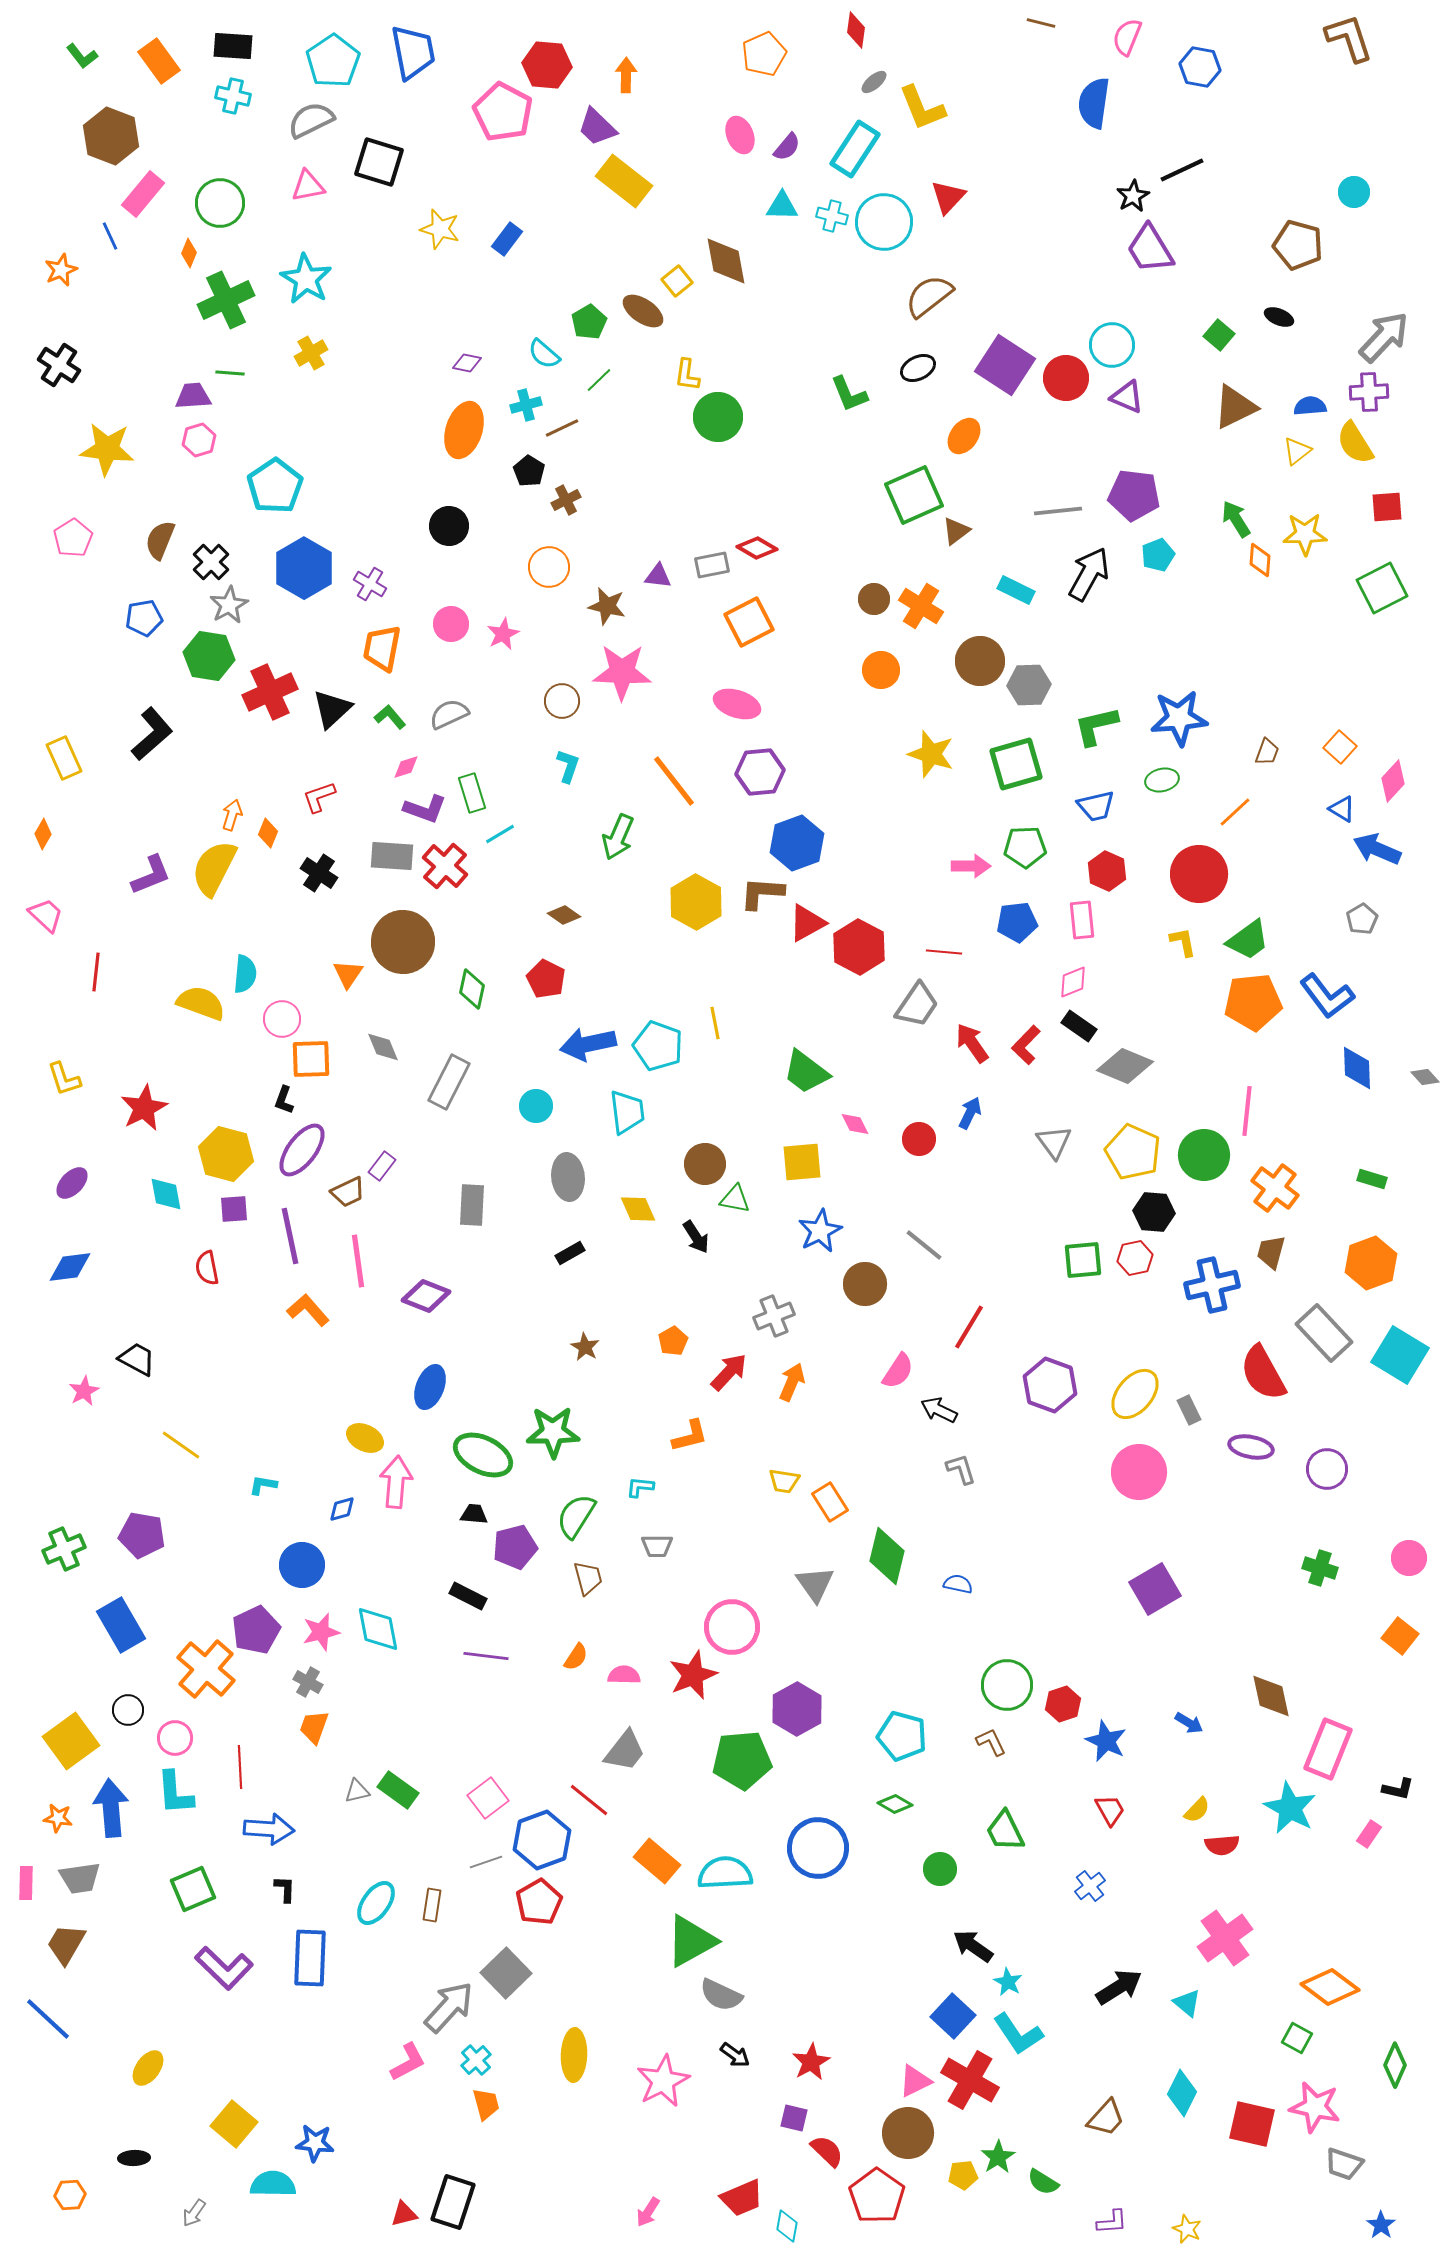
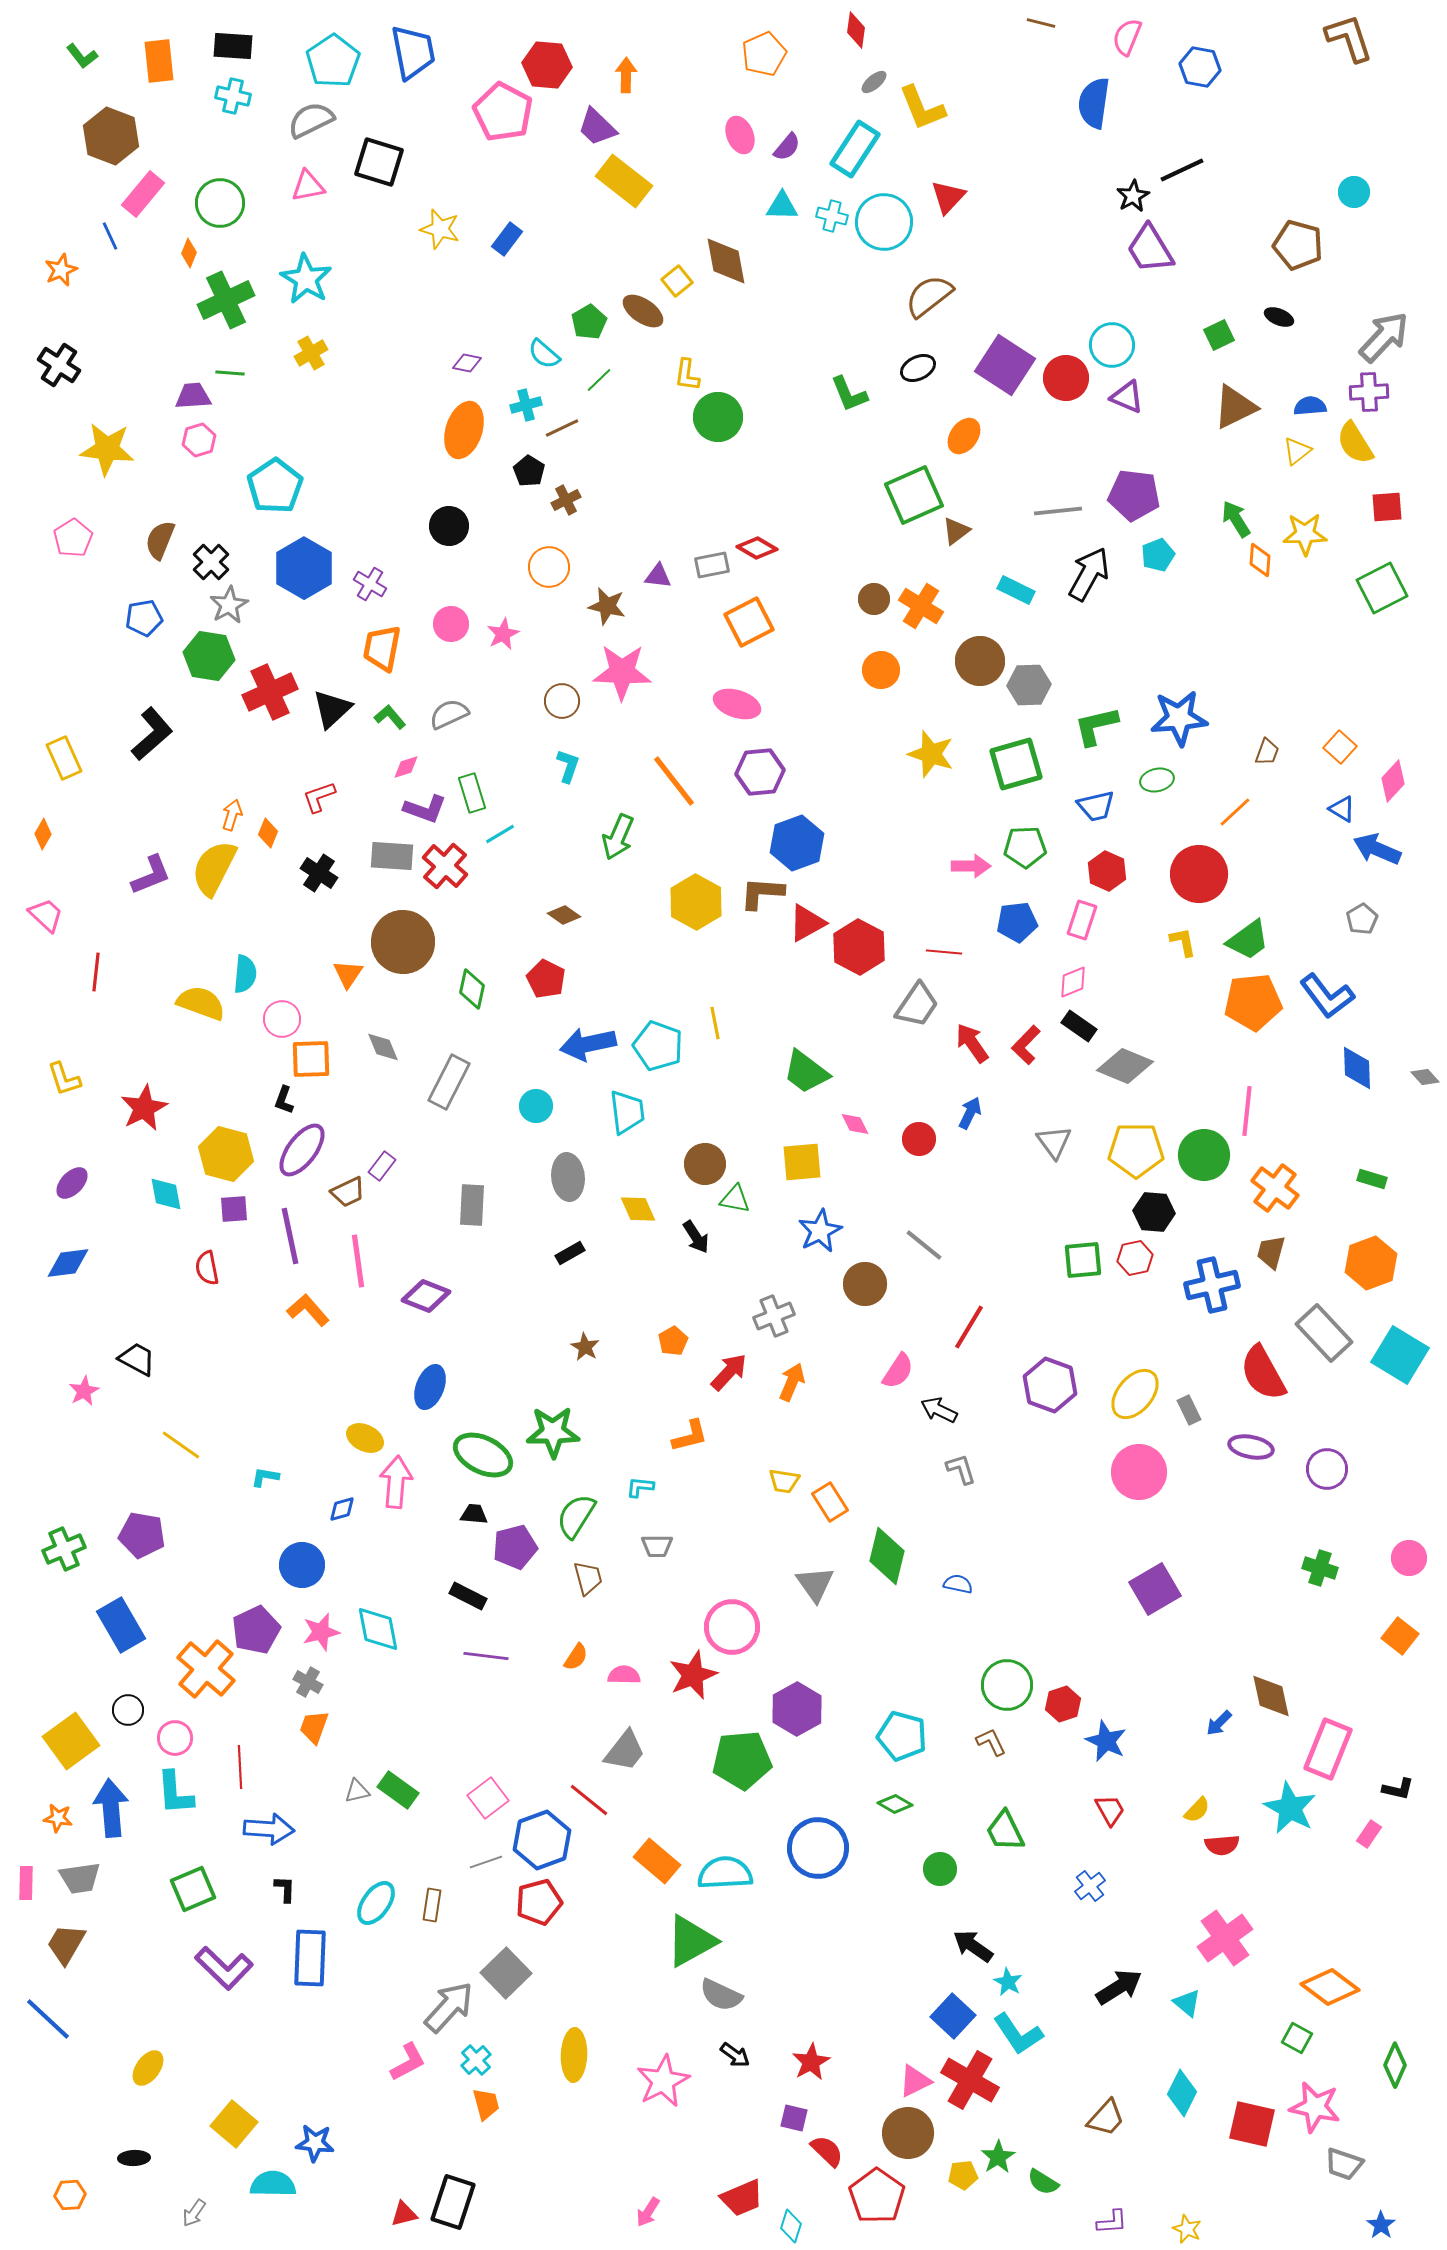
orange rectangle at (159, 61): rotated 30 degrees clockwise
green square at (1219, 335): rotated 24 degrees clockwise
green ellipse at (1162, 780): moved 5 px left
pink rectangle at (1082, 920): rotated 24 degrees clockwise
yellow pentagon at (1133, 1152): moved 3 px right, 2 px up; rotated 24 degrees counterclockwise
blue diamond at (70, 1267): moved 2 px left, 4 px up
cyan L-shape at (263, 1485): moved 2 px right, 8 px up
blue arrow at (1189, 1723): moved 30 px right; rotated 104 degrees clockwise
red pentagon at (539, 1902): rotated 15 degrees clockwise
cyan diamond at (787, 2226): moved 4 px right; rotated 8 degrees clockwise
